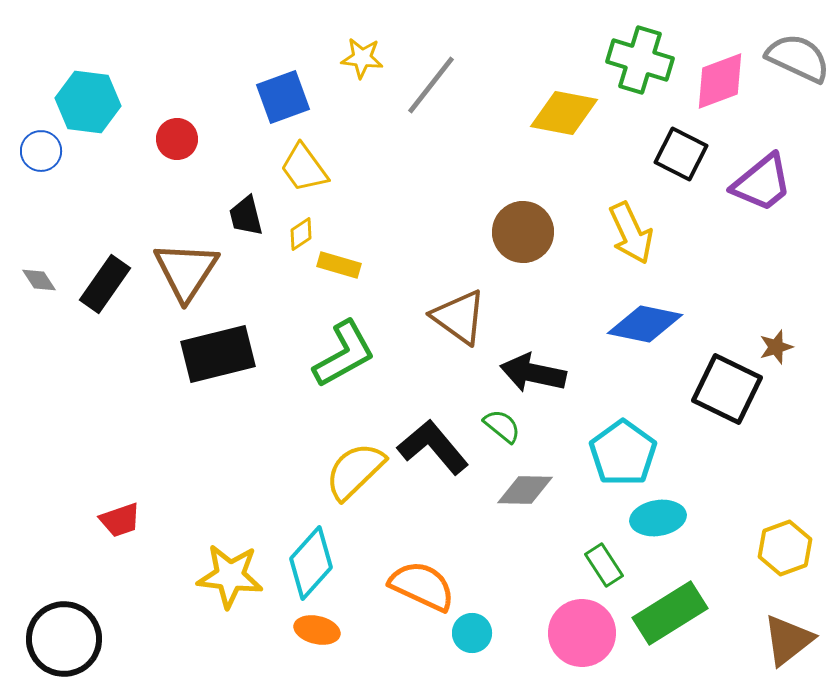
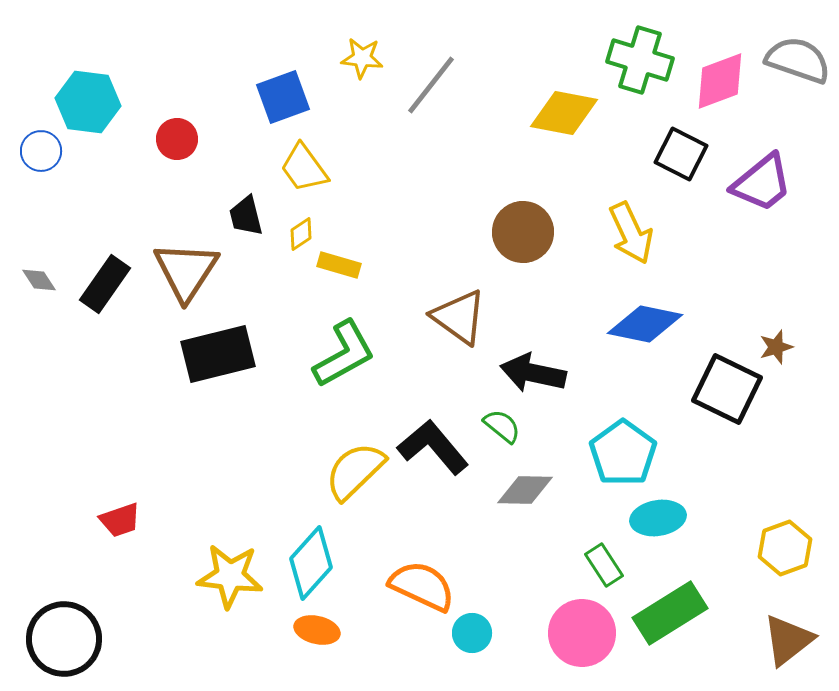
gray semicircle at (798, 58): moved 2 px down; rotated 6 degrees counterclockwise
